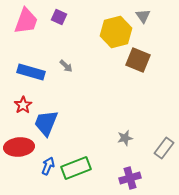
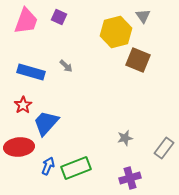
blue trapezoid: rotated 20 degrees clockwise
